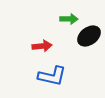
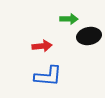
black ellipse: rotated 25 degrees clockwise
blue L-shape: moved 4 px left; rotated 8 degrees counterclockwise
